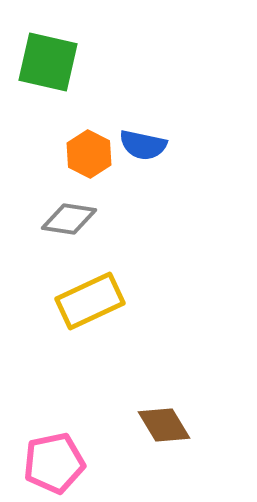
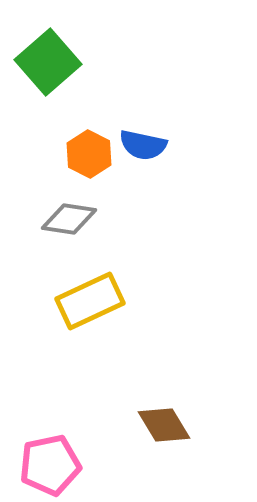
green square: rotated 36 degrees clockwise
pink pentagon: moved 4 px left, 2 px down
